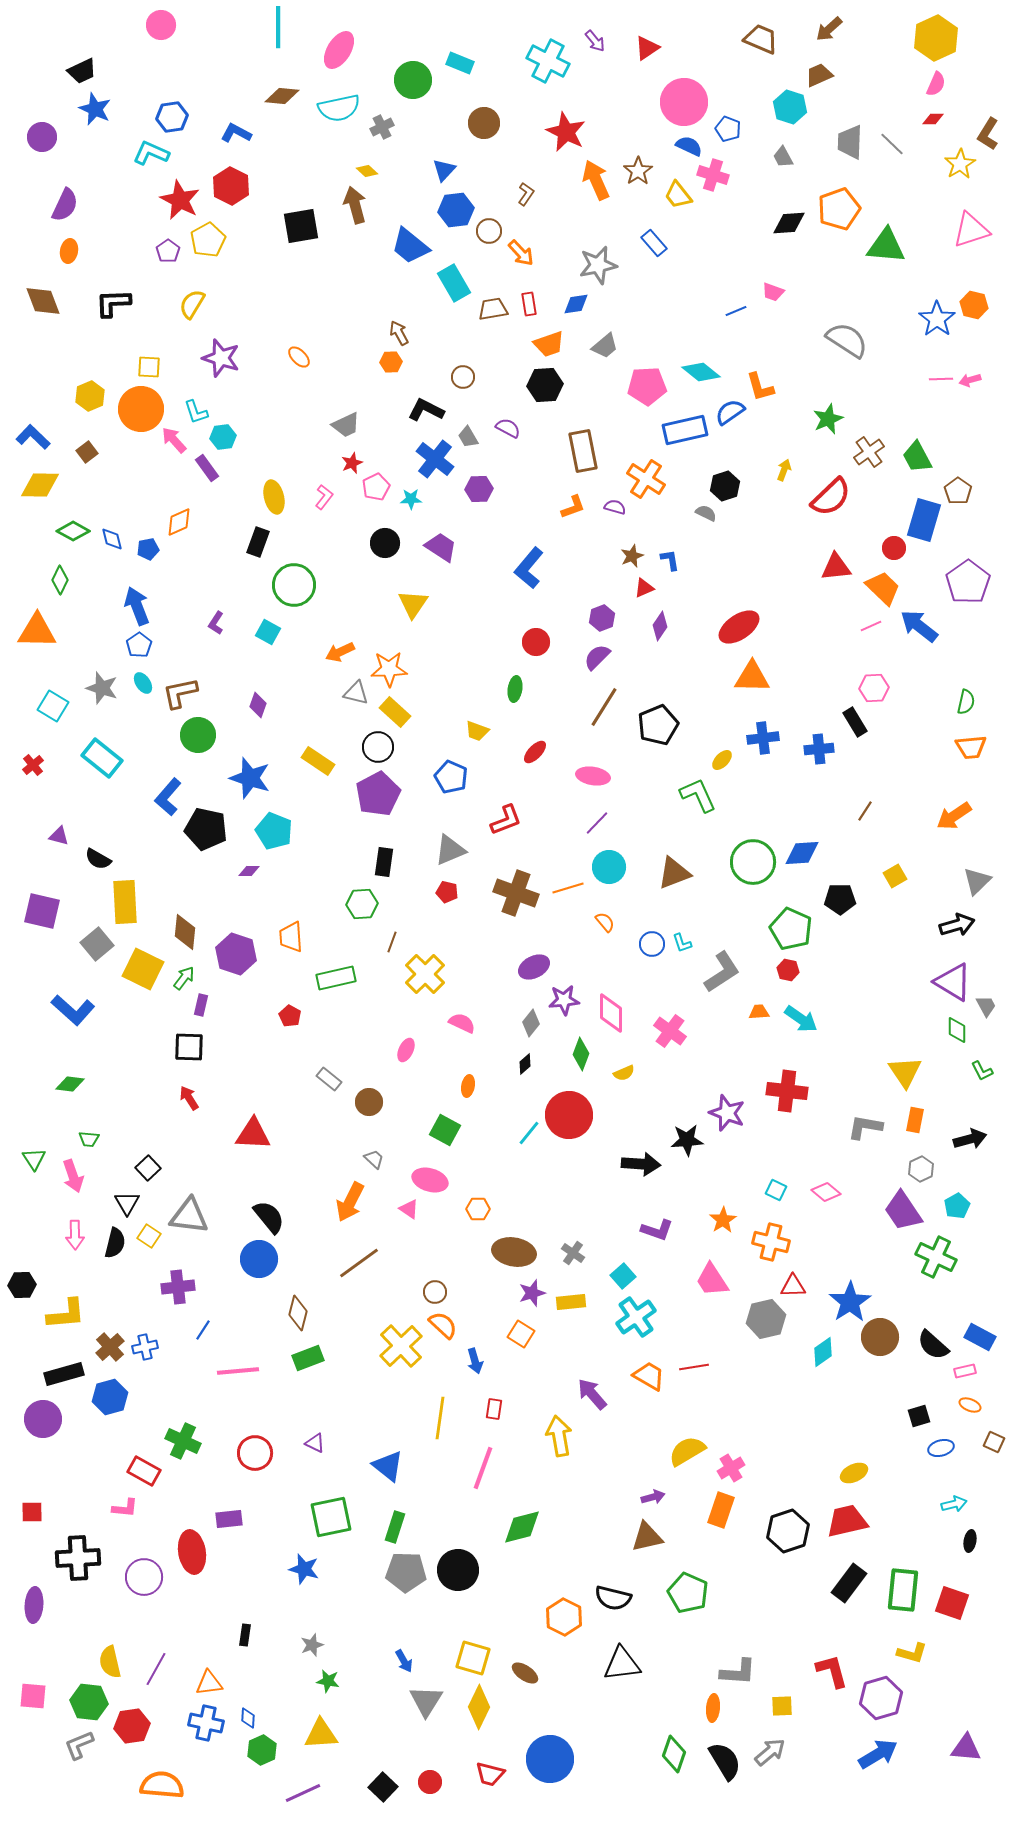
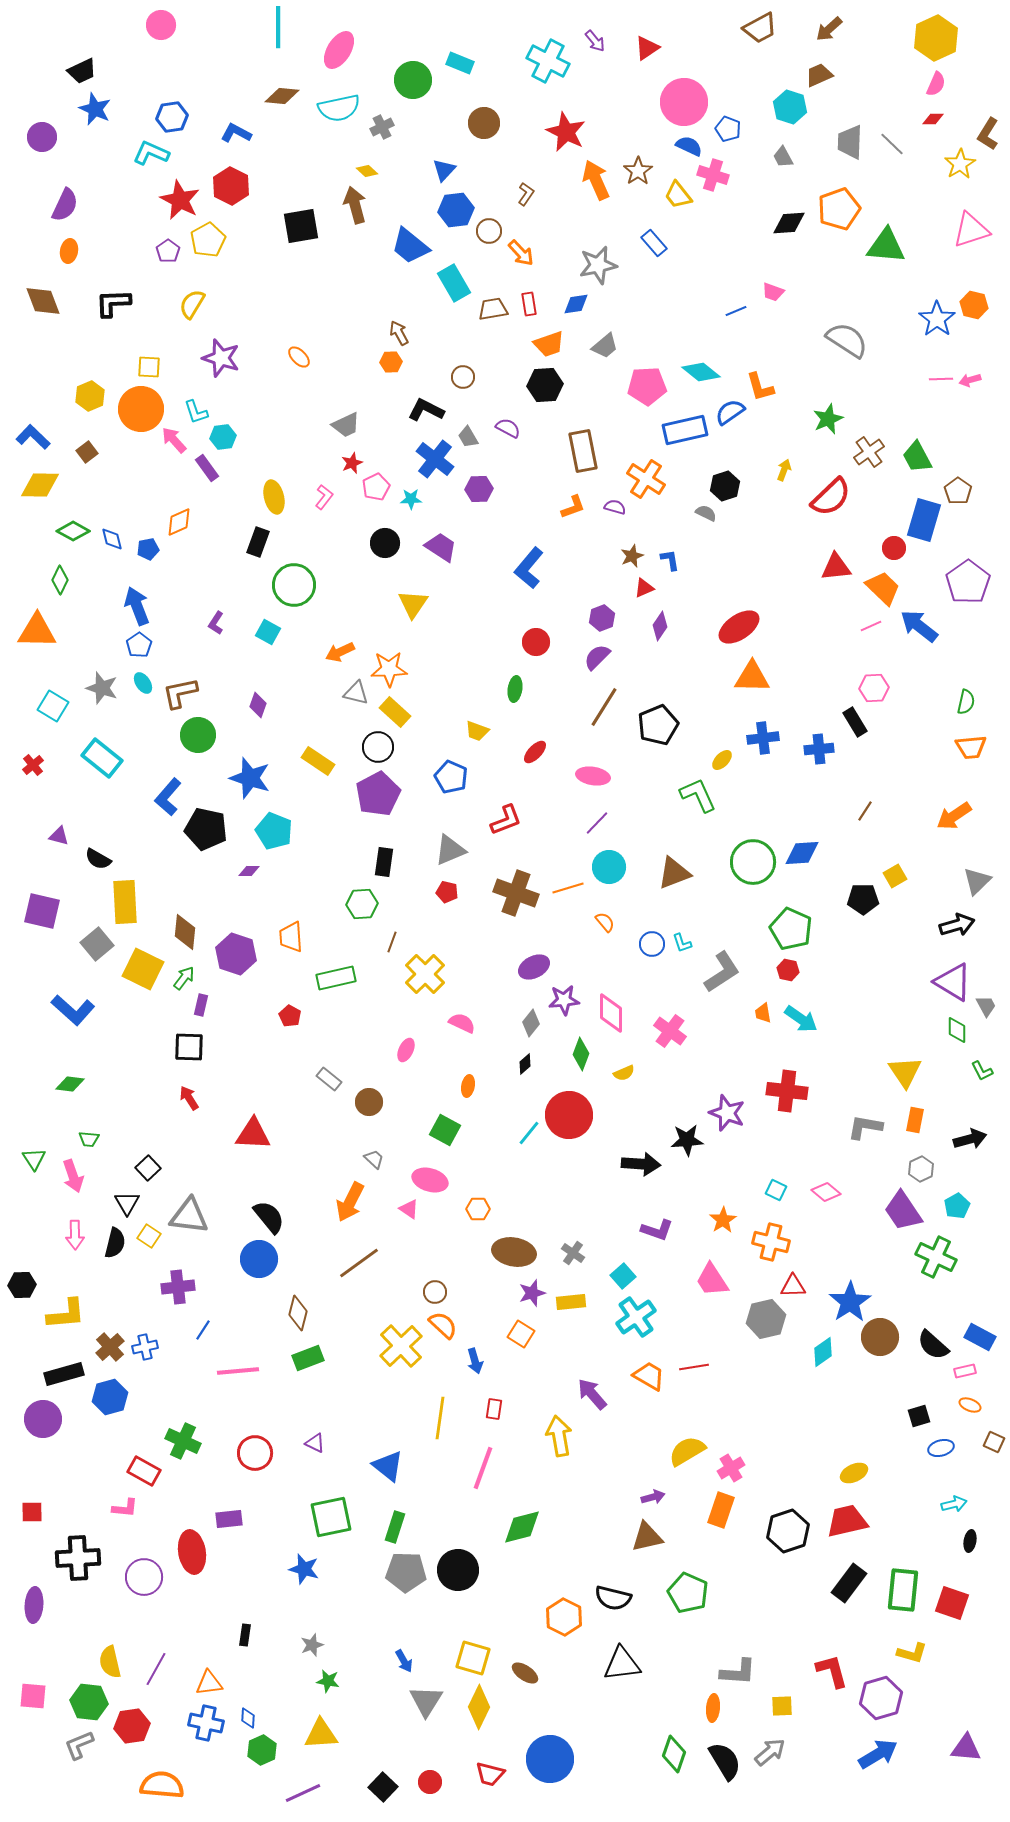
brown trapezoid at (761, 39): moved 1 px left, 11 px up; rotated 129 degrees clockwise
black pentagon at (840, 899): moved 23 px right
orange trapezoid at (759, 1012): moved 4 px right, 1 px down; rotated 95 degrees counterclockwise
